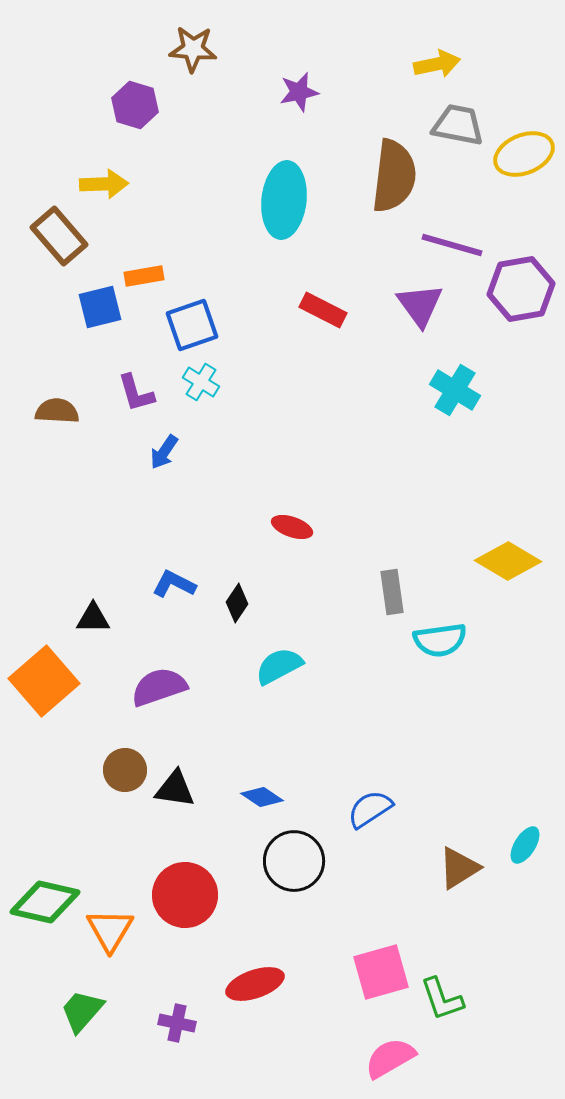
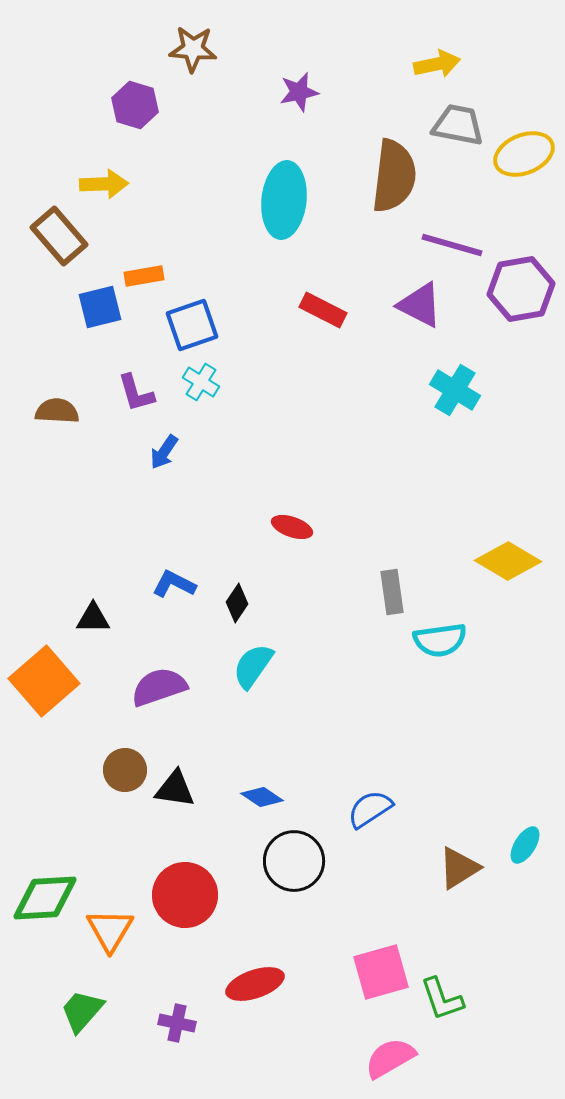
purple triangle at (420, 305): rotated 27 degrees counterclockwise
cyan semicircle at (279, 666): moved 26 px left; rotated 27 degrees counterclockwise
green diamond at (45, 902): moved 4 px up; rotated 16 degrees counterclockwise
